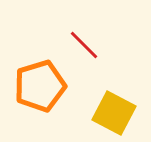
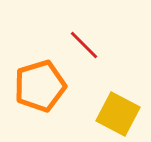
yellow square: moved 4 px right, 1 px down
